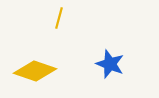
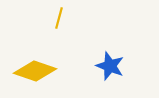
blue star: moved 2 px down
